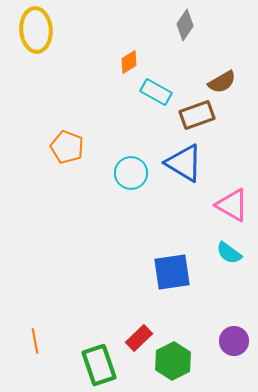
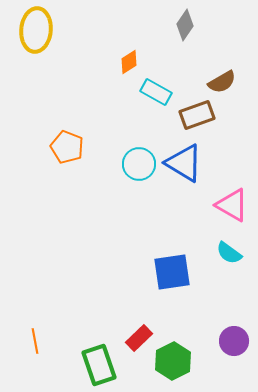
yellow ellipse: rotated 9 degrees clockwise
cyan circle: moved 8 px right, 9 px up
